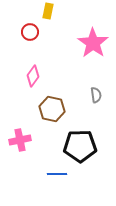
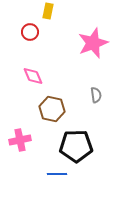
pink star: rotated 16 degrees clockwise
pink diamond: rotated 60 degrees counterclockwise
black pentagon: moved 4 px left
